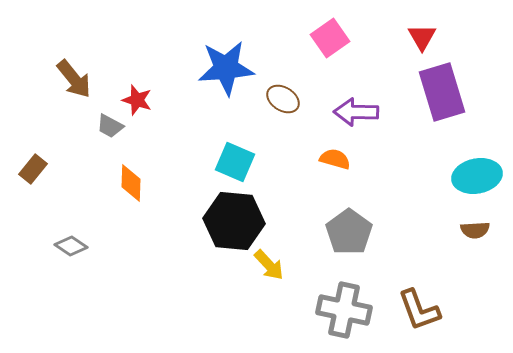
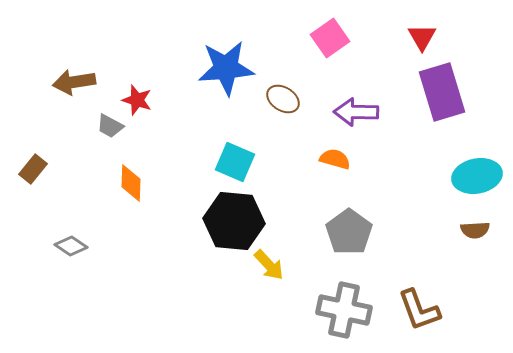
brown arrow: moved 3 px down; rotated 120 degrees clockwise
